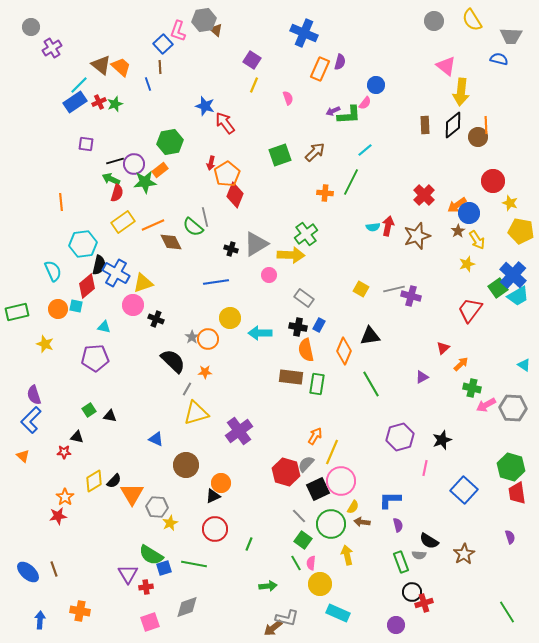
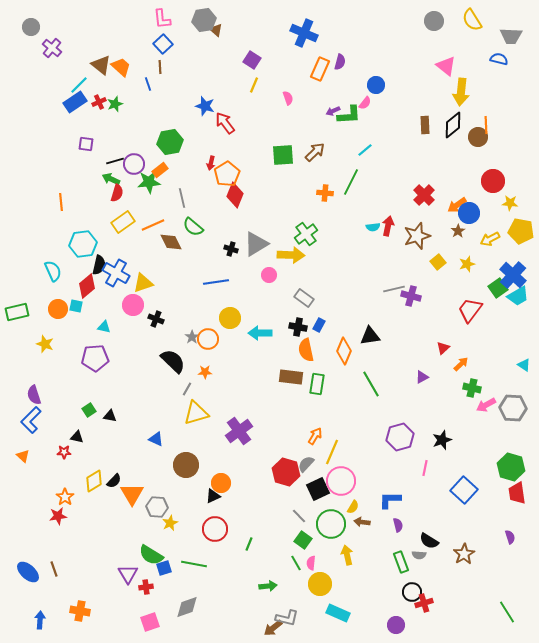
pink L-shape at (178, 31): moved 16 px left, 12 px up; rotated 25 degrees counterclockwise
purple cross at (52, 48): rotated 18 degrees counterclockwise
green square at (280, 155): moved 3 px right; rotated 15 degrees clockwise
green star at (145, 182): moved 4 px right
yellow star at (510, 203): rotated 14 degrees counterclockwise
gray line at (205, 217): moved 23 px left, 19 px up
yellow arrow at (477, 240): moved 13 px right, 1 px up; rotated 96 degrees clockwise
yellow square at (361, 289): moved 77 px right, 27 px up; rotated 21 degrees clockwise
